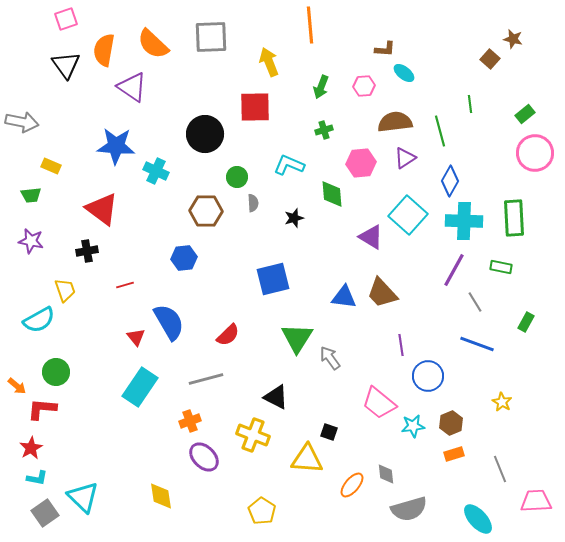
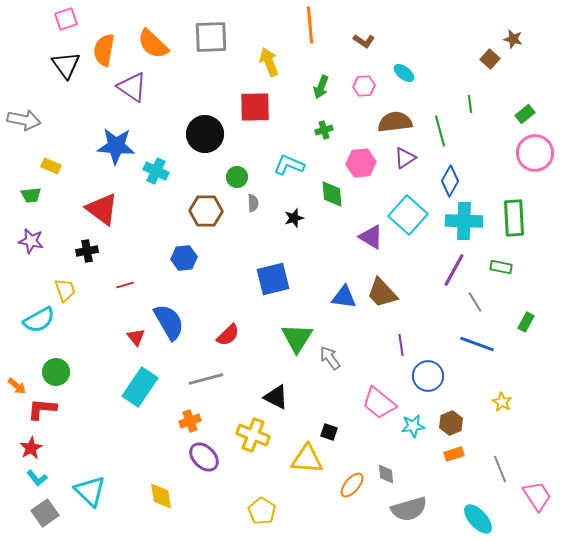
brown L-shape at (385, 49): moved 21 px left, 8 px up; rotated 30 degrees clockwise
gray arrow at (22, 122): moved 2 px right, 2 px up
cyan L-shape at (37, 478): rotated 40 degrees clockwise
cyan triangle at (83, 497): moved 7 px right, 6 px up
pink trapezoid at (536, 501): moved 1 px right, 5 px up; rotated 60 degrees clockwise
